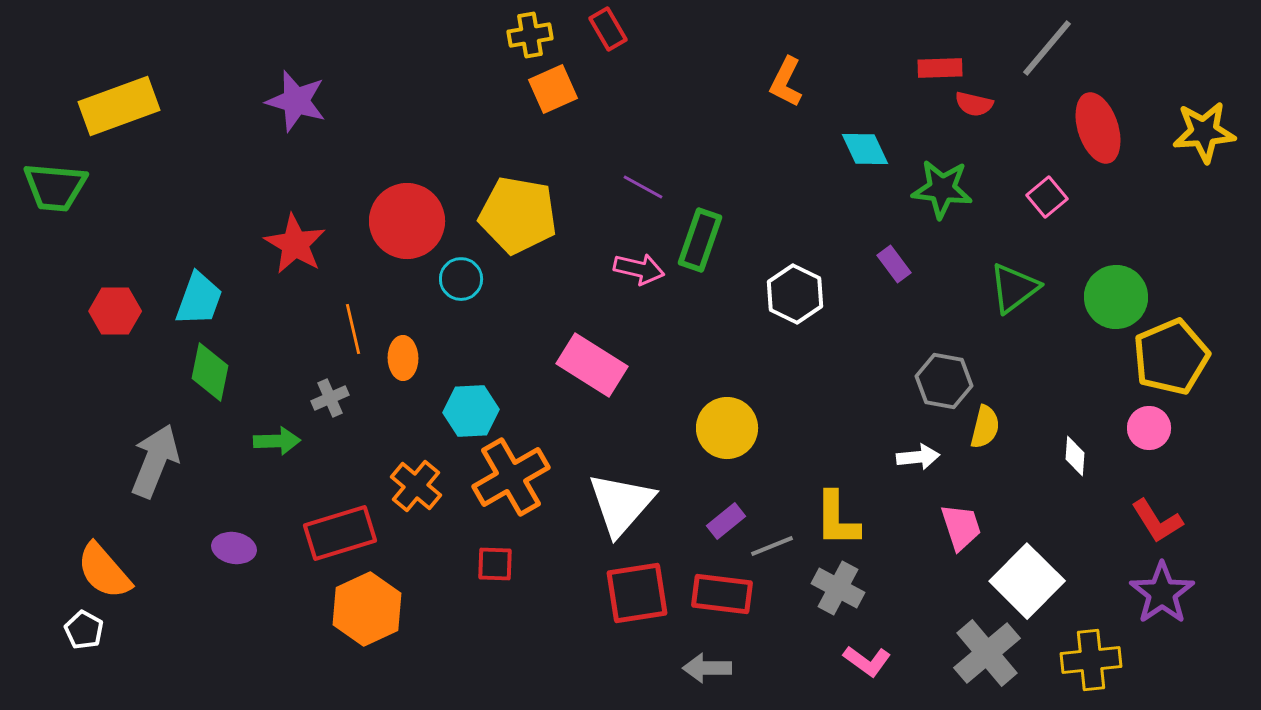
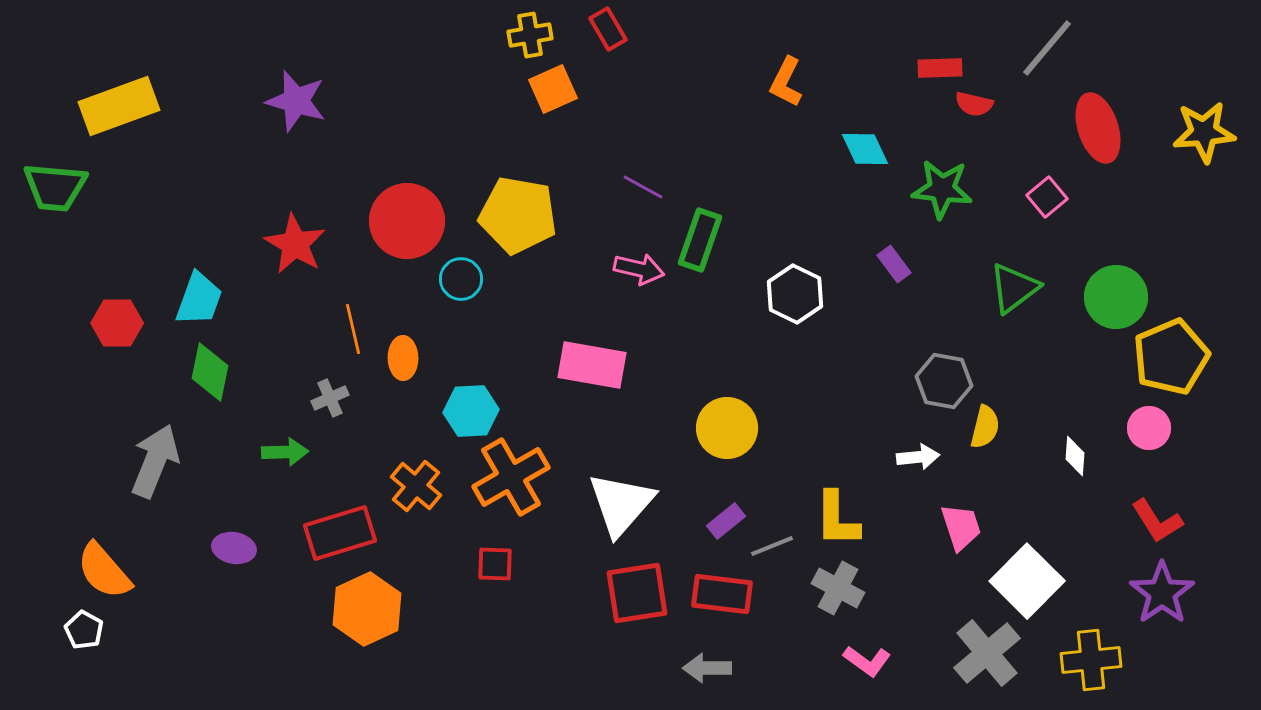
red hexagon at (115, 311): moved 2 px right, 12 px down
pink rectangle at (592, 365): rotated 22 degrees counterclockwise
green arrow at (277, 441): moved 8 px right, 11 px down
